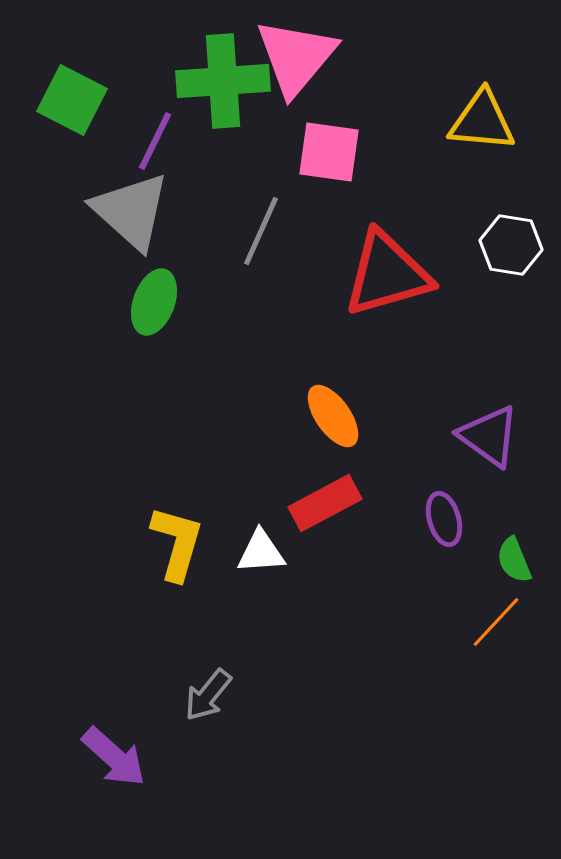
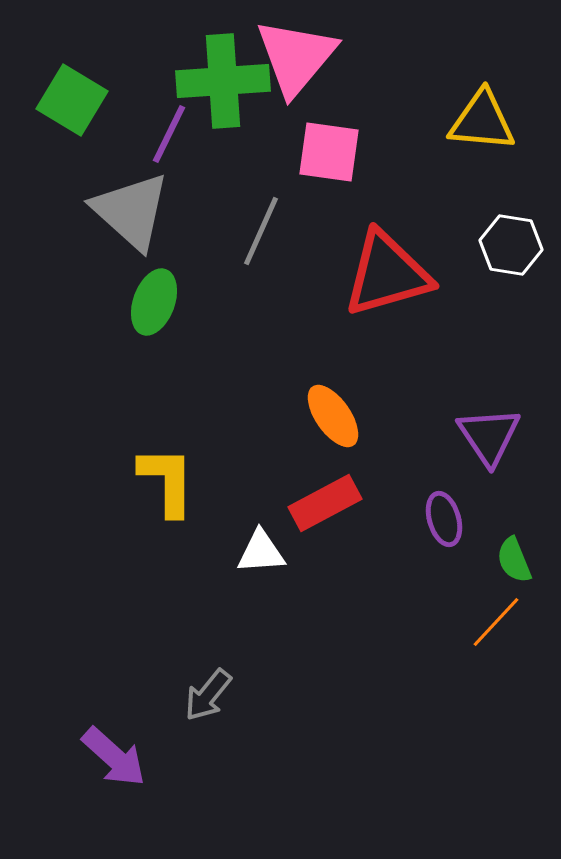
green square: rotated 4 degrees clockwise
purple line: moved 14 px right, 7 px up
purple triangle: rotated 20 degrees clockwise
yellow L-shape: moved 10 px left, 62 px up; rotated 16 degrees counterclockwise
